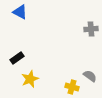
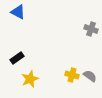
blue triangle: moved 2 px left
gray cross: rotated 24 degrees clockwise
yellow cross: moved 12 px up
